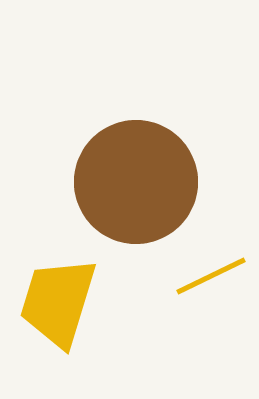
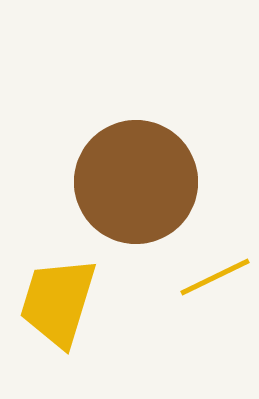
yellow line: moved 4 px right, 1 px down
